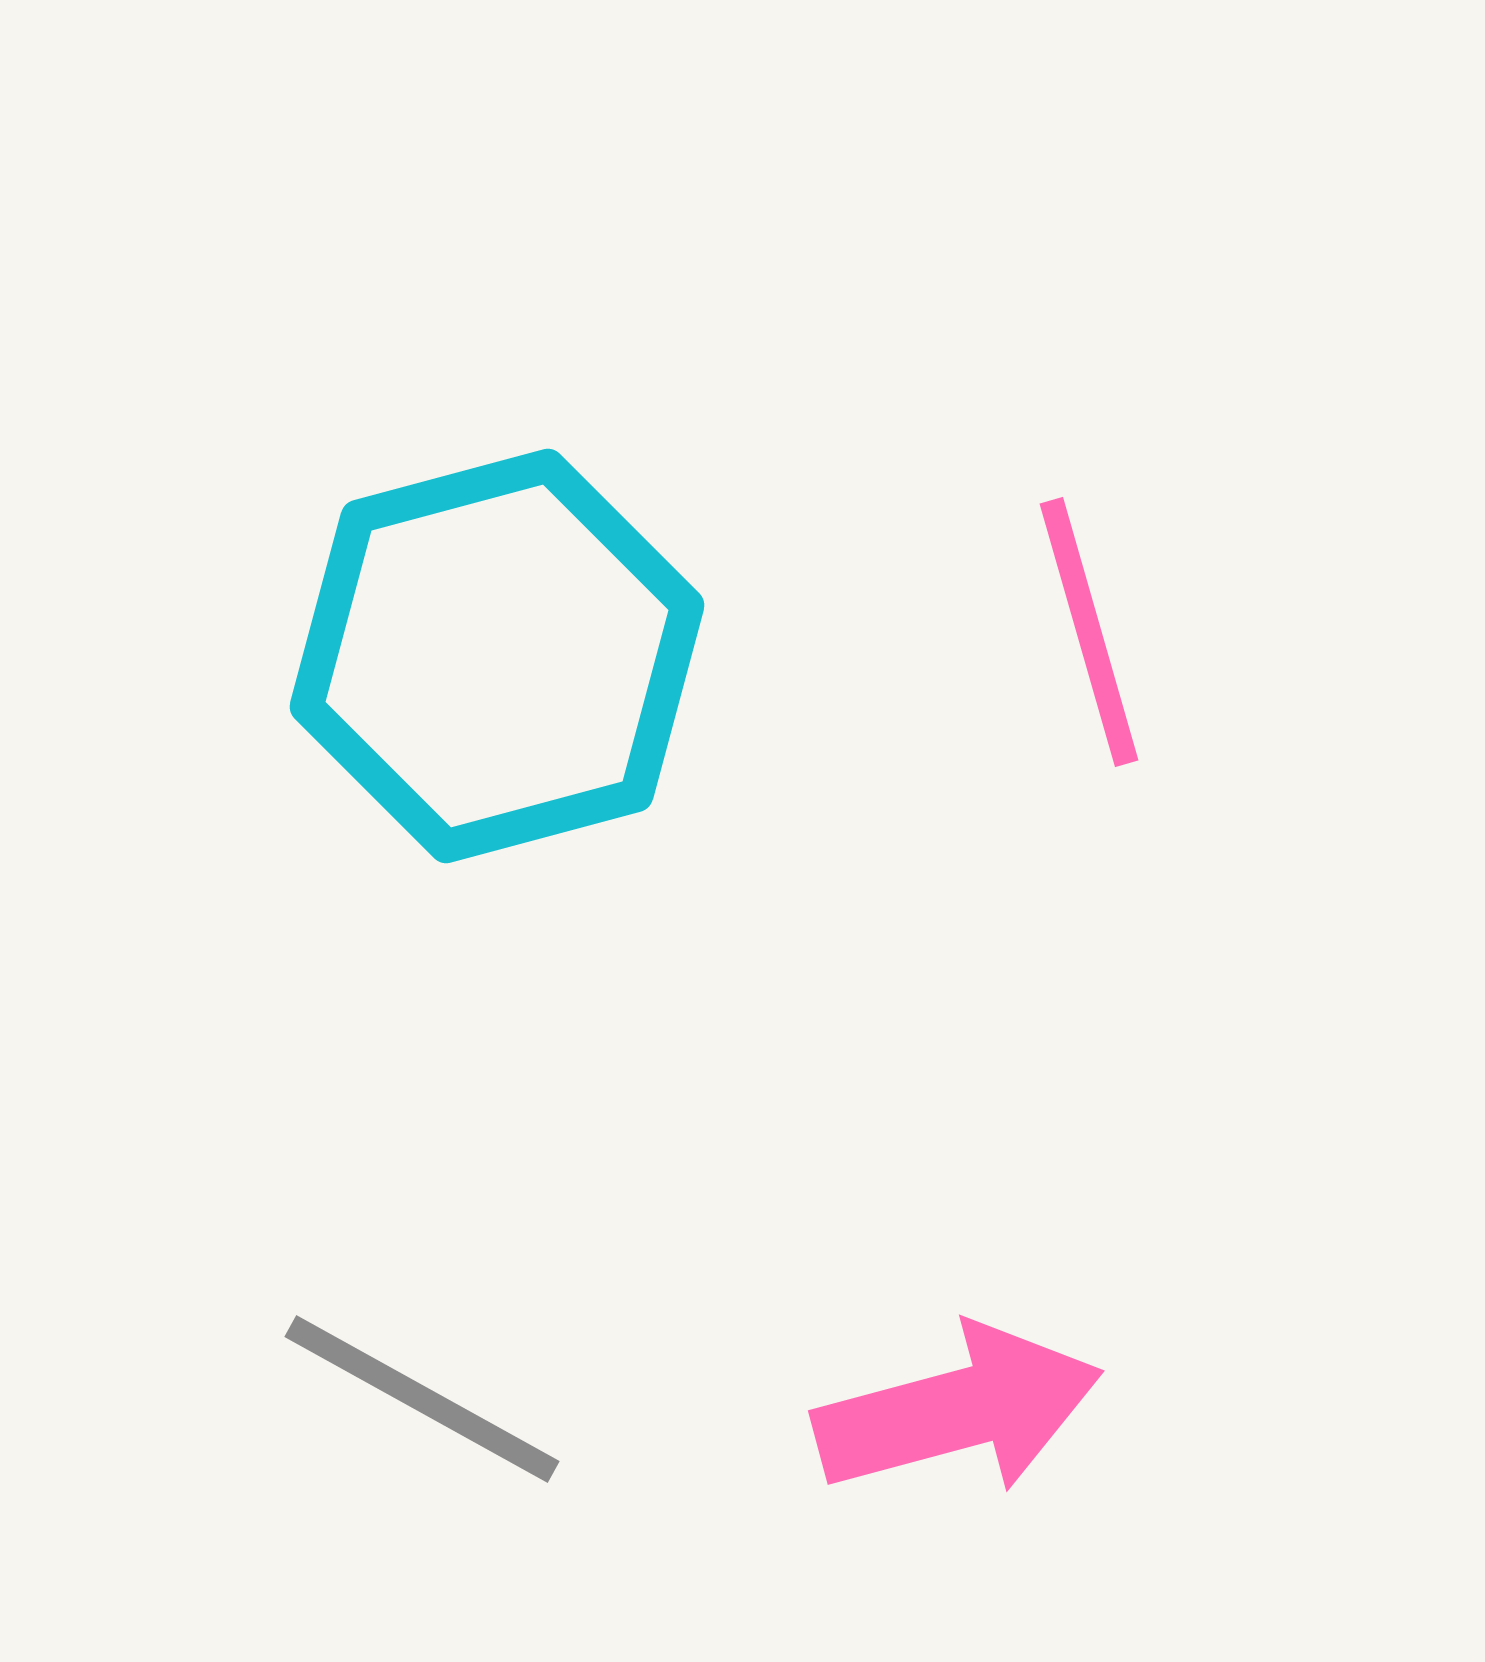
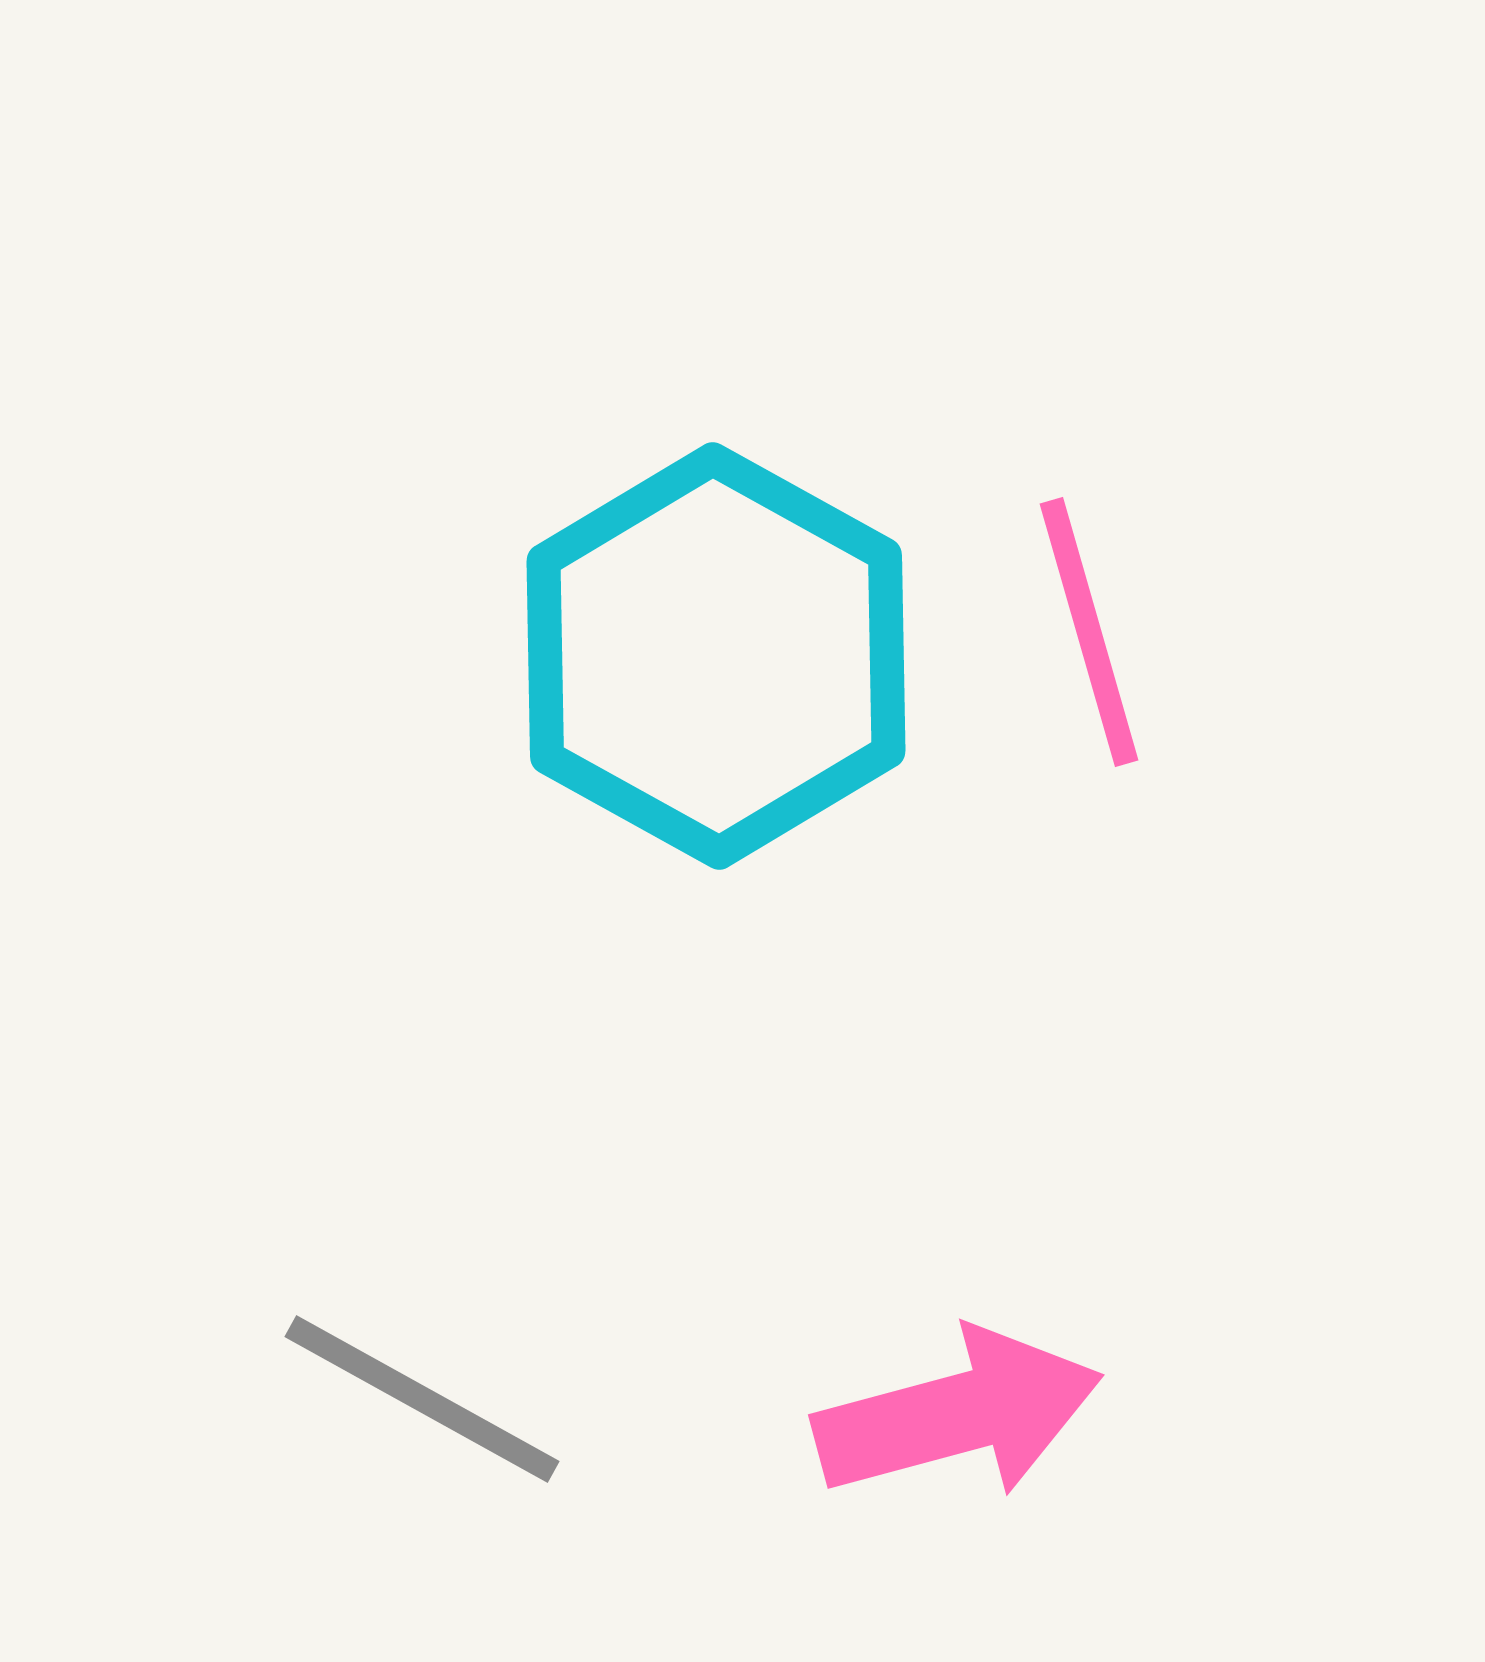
cyan hexagon: moved 219 px right; rotated 16 degrees counterclockwise
pink arrow: moved 4 px down
